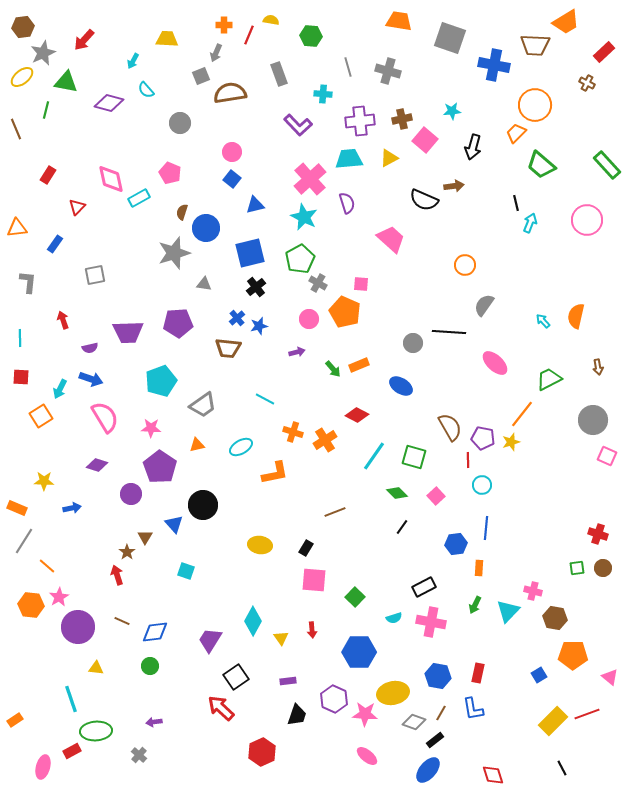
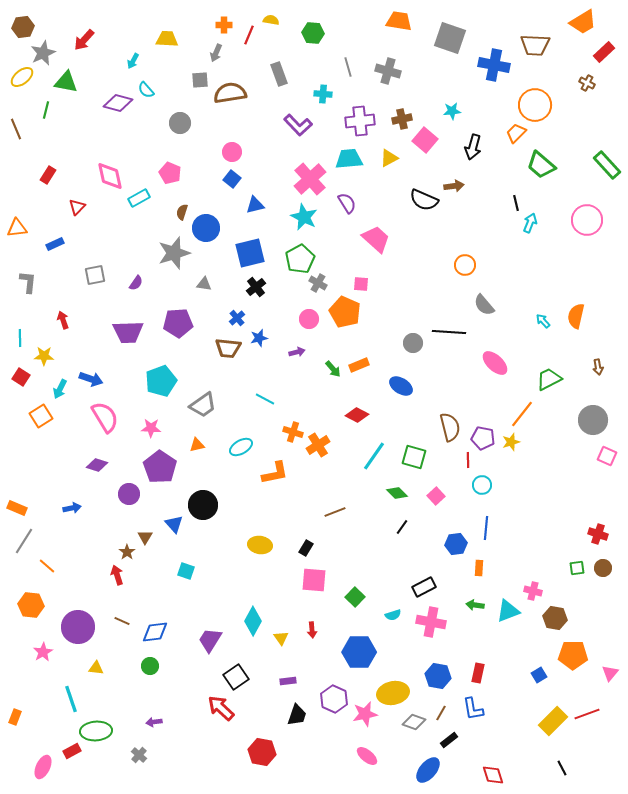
orange trapezoid at (566, 22): moved 17 px right
green hexagon at (311, 36): moved 2 px right, 3 px up
gray square at (201, 76): moved 1 px left, 4 px down; rotated 18 degrees clockwise
purple diamond at (109, 103): moved 9 px right
pink diamond at (111, 179): moved 1 px left, 3 px up
purple semicircle at (347, 203): rotated 15 degrees counterclockwise
pink trapezoid at (391, 239): moved 15 px left
blue rectangle at (55, 244): rotated 30 degrees clockwise
gray semicircle at (484, 305): rotated 75 degrees counterclockwise
blue star at (259, 326): moved 12 px down
purple semicircle at (90, 348): moved 46 px right, 65 px up; rotated 42 degrees counterclockwise
red square at (21, 377): rotated 30 degrees clockwise
brown semicircle at (450, 427): rotated 16 degrees clockwise
orange cross at (325, 440): moved 7 px left, 5 px down
yellow star at (44, 481): moved 125 px up
purple circle at (131, 494): moved 2 px left
pink star at (59, 597): moved 16 px left, 55 px down
green arrow at (475, 605): rotated 72 degrees clockwise
cyan triangle at (508, 611): rotated 25 degrees clockwise
cyan semicircle at (394, 618): moved 1 px left, 3 px up
pink triangle at (610, 677): moved 4 px up; rotated 30 degrees clockwise
pink star at (365, 714): rotated 15 degrees counterclockwise
orange rectangle at (15, 720): moved 3 px up; rotated 35 degrees counterclockwise
black rectangle at (435, 740): moved 14 px right
red hexagon at (262, 752): rotated 24 degrees counterclockwise
pink ellipse at (43, 767): rotated 10 degrees clockwise
